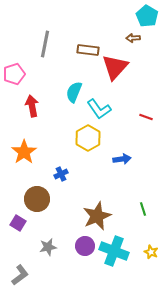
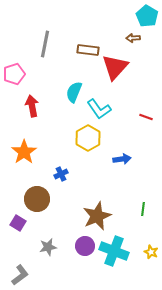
green line: rotated 24 degrees clockwise
